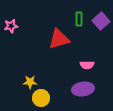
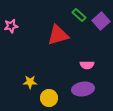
green rectangle: moved 4 px up; rotated 48 degrees counterclockwise
red triangle: moved 1 px left, 4 px up
yellow circle: moved 8 px right
